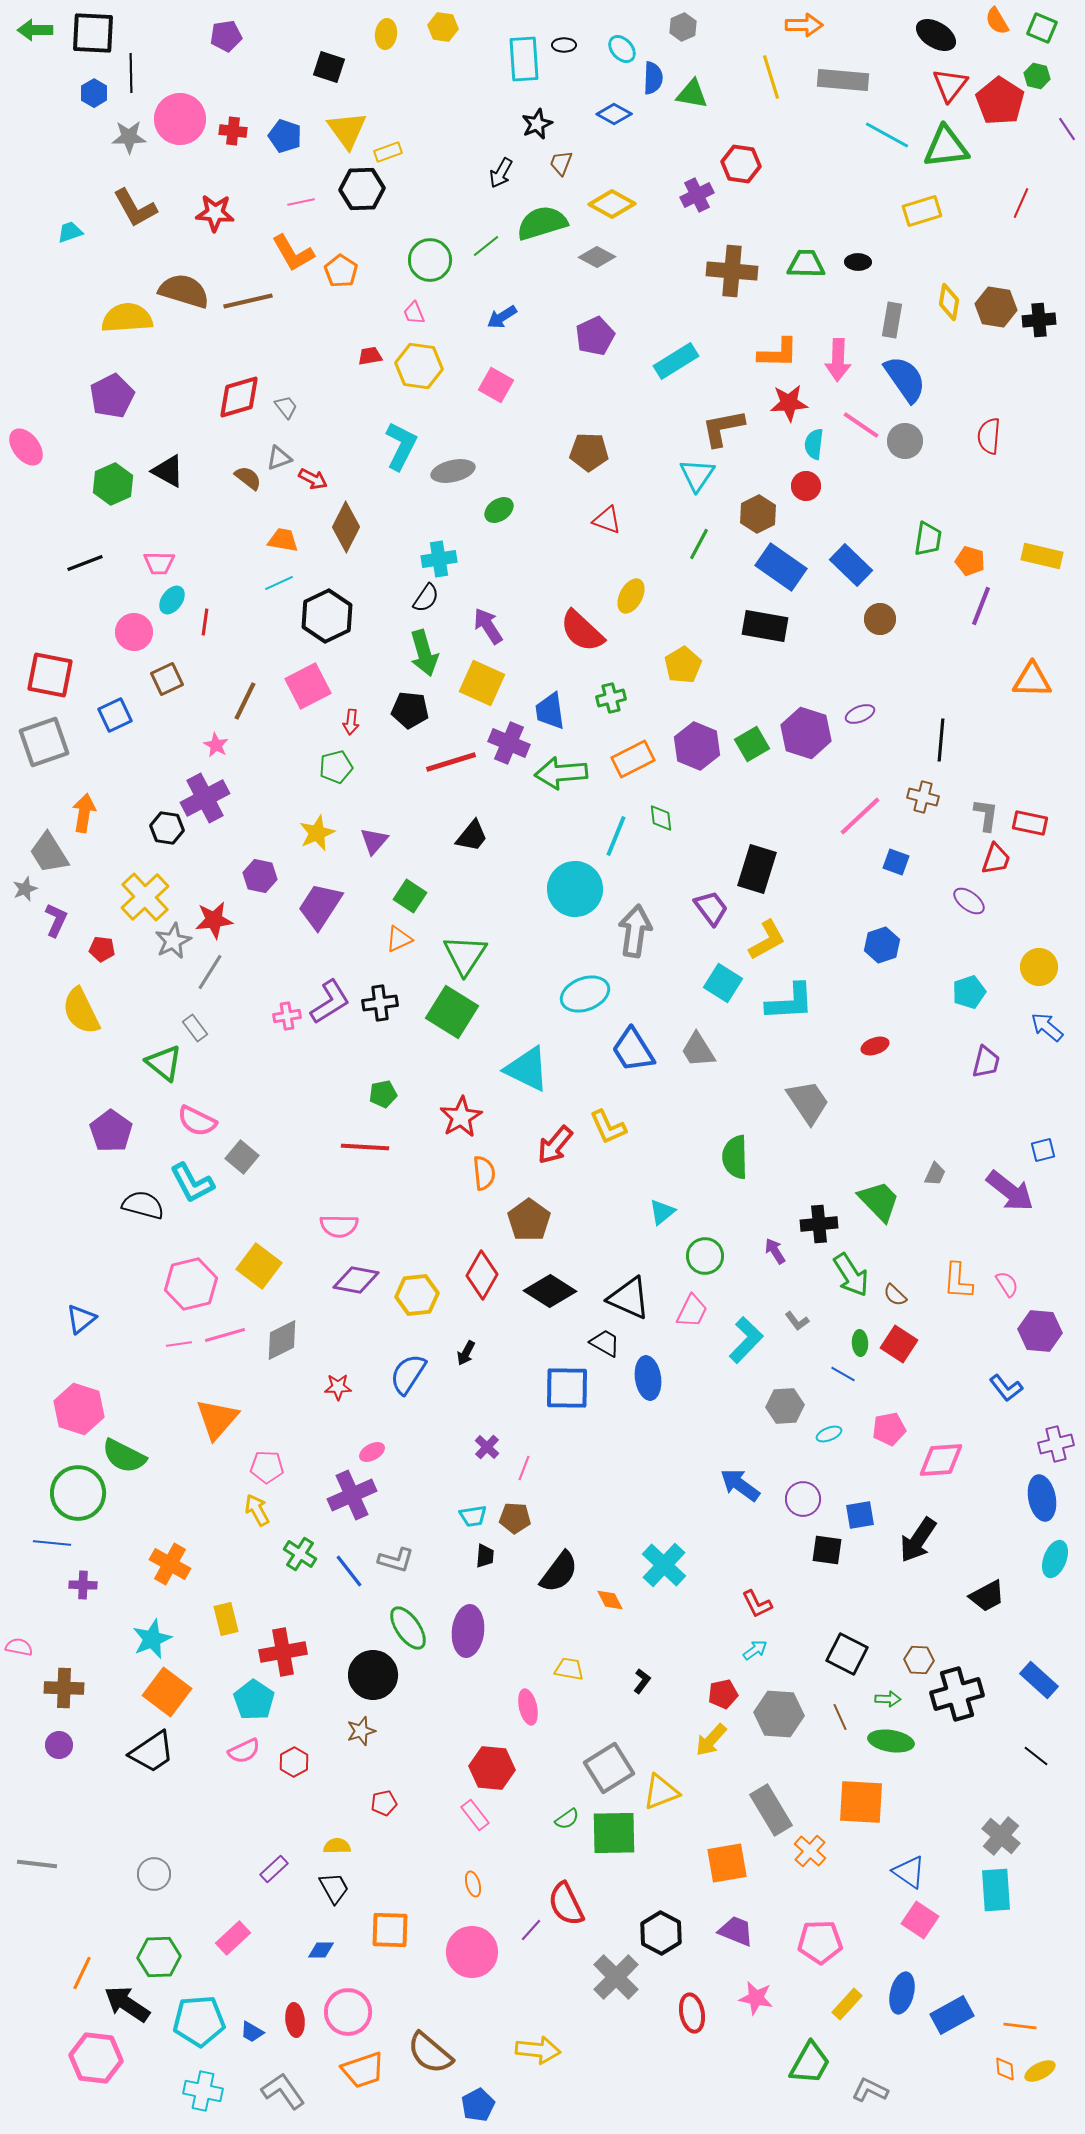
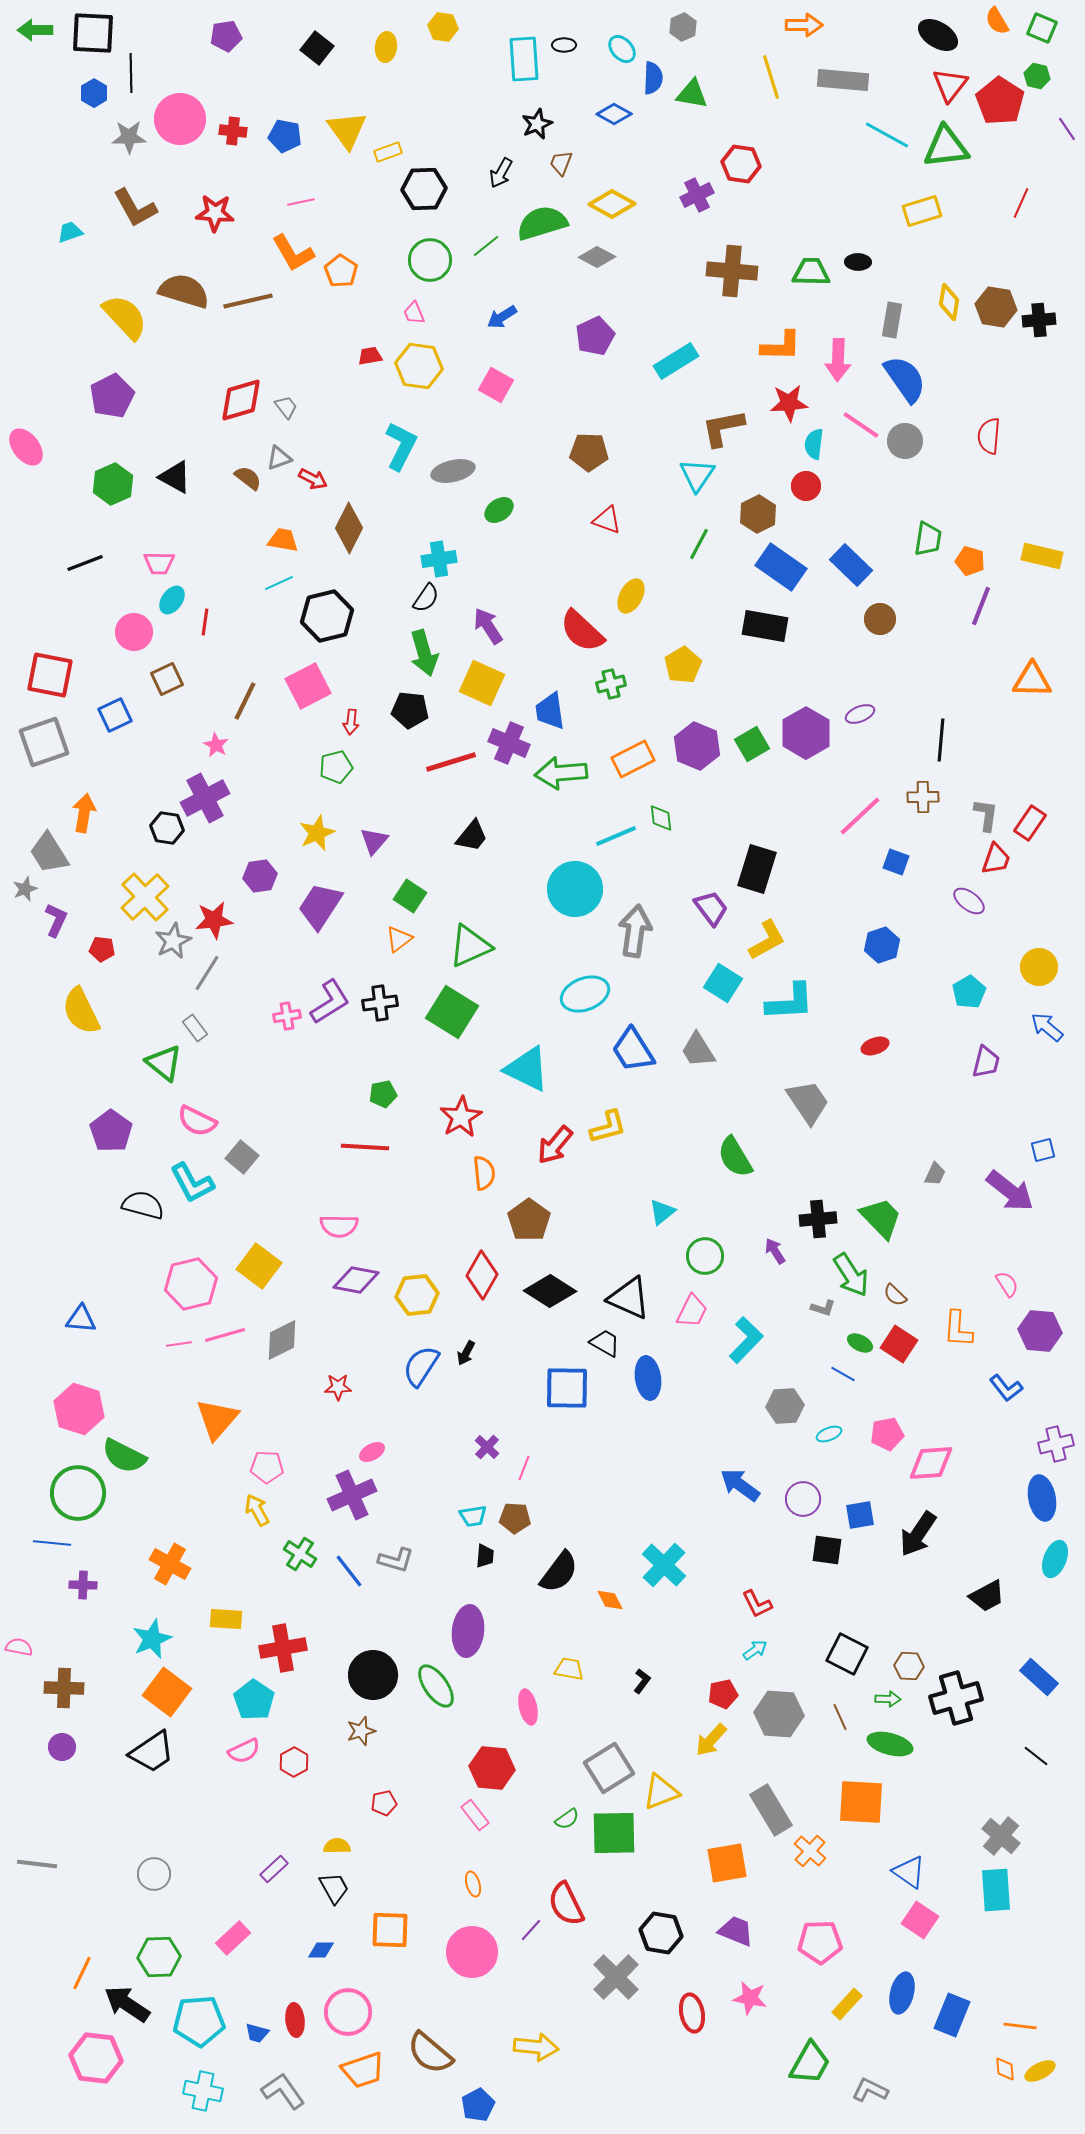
yellow ellipse at (386, 34): moved 13 px down
black ellipse at (936, 35): moved 2 px right
black square at (329, 67): moved 12 px left, 19 px up; rotated 20 degrees clockwise
blue pentagon at (285, 136): rotated 8 degrees counterclockwise
black hexagon at (362, 189): moved 62 px right
green trapezoid at (806, 264): moved 5 px right, 8 px down
yellow semicircle at (127, 318): moved 2 px left, 1 px up; rotated 51 degrees clockwise
orange L-shape at (778, 353): moved 3 px right, 7 px up
red diamond at (239, 397): moved 2 px right, 3 px down
black triangle at (168, 471): moved 7 px right, 6 px down
brown diamond at (346, 527): moved 3 px right, 1 px down
black hexagon at (327, 616): rotated 12 degrees clockwise
green cross at (611, 698): moved 14 px up
purple hexagon at (806, 733): rotated 12 degrees clockwise
brown cross at (923, 797): rotated 16 degrees counterclockwise
red rectangle at (1030, 823): rotated 68 degrees counterclockwise
cyan line at (616, 836): rotated 45 degrees clockwise
purple hexagon at (260, 876): rotated 20 degrees counterclockwise
orange triangle at (399, 939): rotated 12 degrees counterclockwise
green triangle at (465, 955): moved 5 px right, 9 px up; rotated 33 degrees clockwise
gray line at (210, 972): moved 3 px left, 1 px down
cyan pentagon at (969, 992): rotated 12 degrees counterclockwise
yellow L-shape at (608, 1127): rotated 81 degrees counterclockwise
green semicircle at (735, 1157): rotated 30 degrees counterclockwise
green trapezoid at (879, 1201): moved 2 px right, 17 px down
black cross at (819, 1224): moved 1 px left, 5 px up
orange L-shape at (958, 1281): moved 48 px down
blue triangle at (81, 1319): rotated 44 degrees clockwise
gray L-shape at (797, 1321): moved 26 px right, 13 px up; rotated 35 degrees counterclockwise
green ellipse at (860, 1343): rotated 60 degrees counterclockwise
blue semicircle at (408, 1374): moved 13 px right, 8 px up
pink pentagon at (889, 1429): moved 2 px left, 5 px down
pink diamond at (941, 1460): moved 10 px left, 3 px down
black arrow at (918, 1540): moved 6 px up
yellow rectangle at (226, 1619): rotated 72 degrees counterclockwise
green ellipse at (408, 1628): moved 28 px right, 58 px down
red cross at (283, 1652): moved 4 px up
brown hexagon at (919, 1660): moved 10 px left, 6 px down
blue rectangle at (1039, 1680): moved 3 px up
black cross at (957, 1694): moved 1 px left, 4 px down
green ellipse at (891, 1741): moved 1 px left, 3 px down; rotated 6 degrees clockwise
purple circle at (59, 1745): moved 3 px right, 2 px down
black hexagon at (661, 1933): rotated 18 degrees counterclockwise
pink star at (756, 1998): moved 6 px left
blue rectangle at (952, 2015): rotated 39 degrees counterclockwise
blue trapezoid at (252, 2032): moved 5 px right, 1 px down; rotated 15 degrees counterclockwise
yellow arrow at (538, 2050): moved 2 px left, 3 px up
